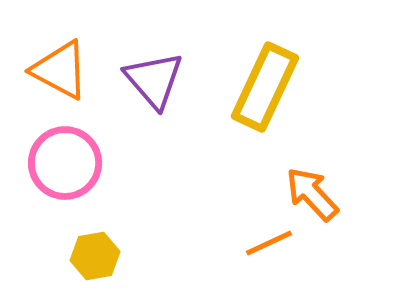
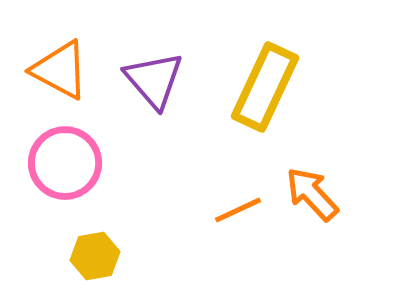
orange line: moved 31 px left, 33 px up
